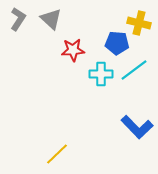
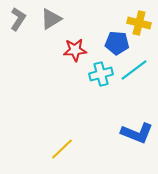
gray triangle: rotated 45 degrees clockwise
red star: moved 2 px right
cyan cross: rotated 15 degrees counterclockwise
blue L-shape: moved 6 px down; rotated 24 degrees counterclockwise
yellow line: moved 5 px right, 5 px up
